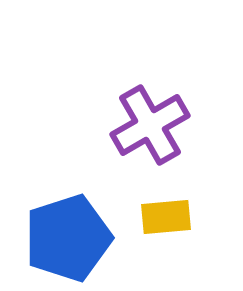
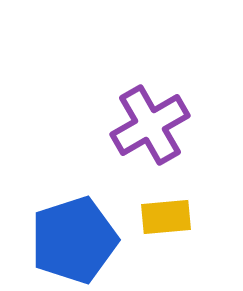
blue pentagon: moved 6 px right, 2 px down
